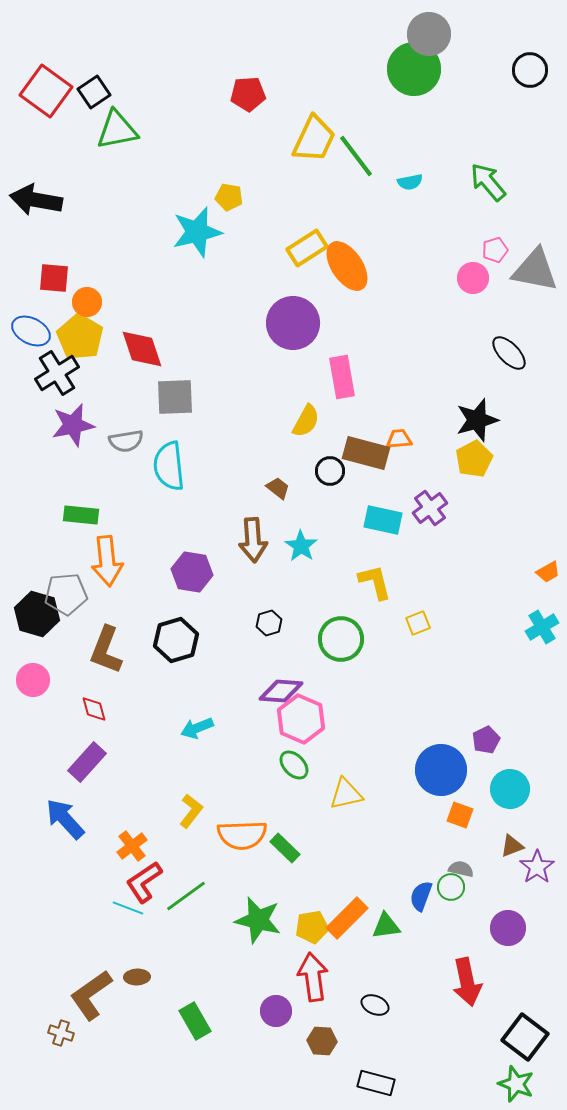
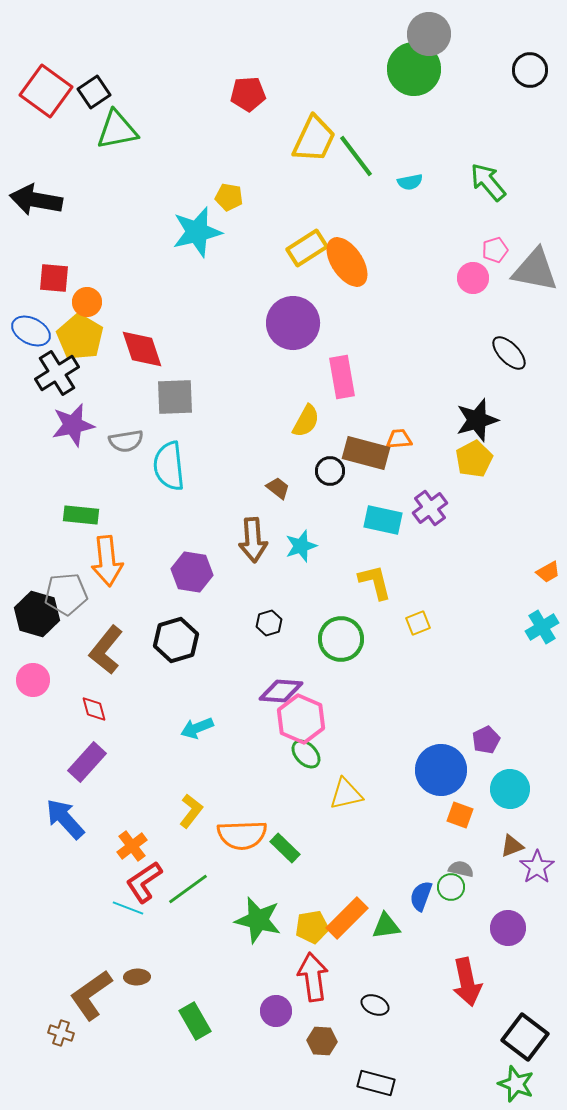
orange ellipse at (347, 266): moved 4 px up
cyan star at (301, 546): rotated 20 degrees clockwise
brown L-shape at (106, 650): rotated 18 degrees clockwise
green ellipse at (294, 765): moved 12 px right, 11 px up
green line at (186, 896): moved 2 px right, 7 px up
